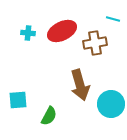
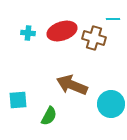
cyan line: rotated 16 degrees counterclockwise
red ellipse: rotated 8 degrees clockwise
brown cross: moved 1 px left, 5 px up; rotated 25 degrees clockwise
brown arrow: moved 8 px left; rotated 128 degrees clockwise
